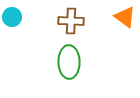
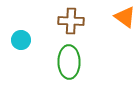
cyan circle: moved 9 px right, 23 px down
